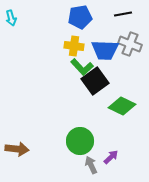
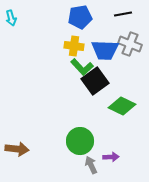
purple arrow: rotated 42 degrees clockwise
